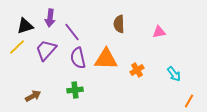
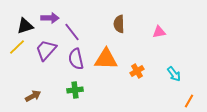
purple arrow: rotated 96 degrees counterclockwise
purple semicircle: moved 2 px left, 1 px down
orange cross: moved 1 px down
